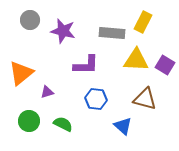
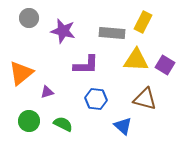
gray circle: moved 1 px left, 2 px up
